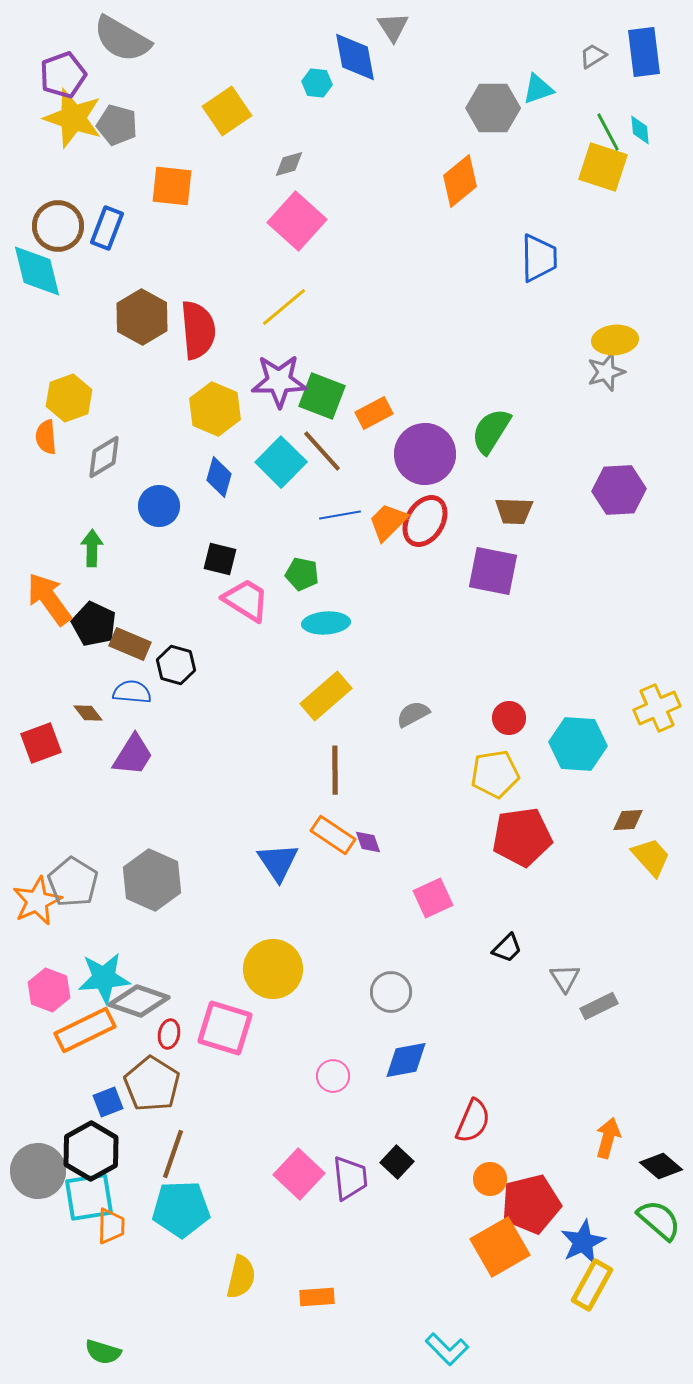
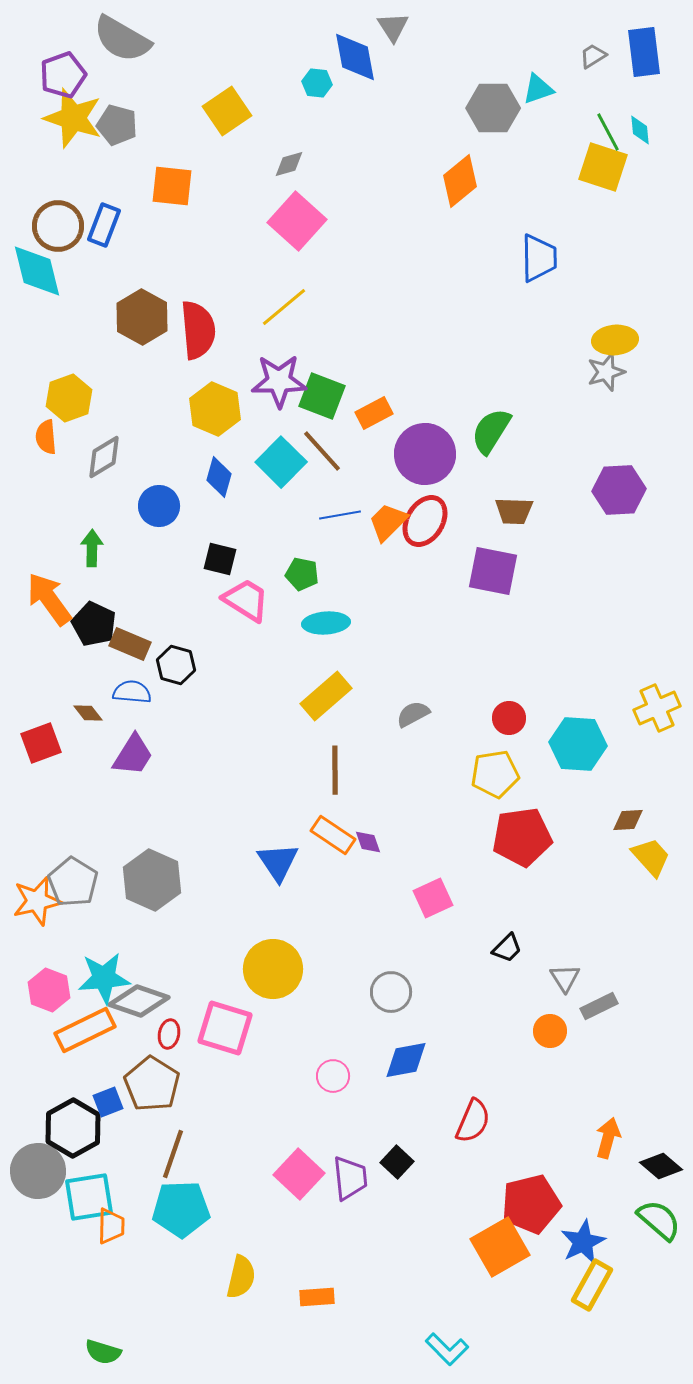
blue rectangle at (107, 228): moved 3 px left, 3 px up
orange star at (37, 901): rotated 12 degrees clockwise
black hexagon at (91, 1151): moved 18 px left, 23 px up
orange circle at (490, 1179): moved 60 px right, 148 px up
